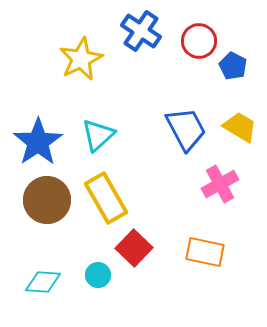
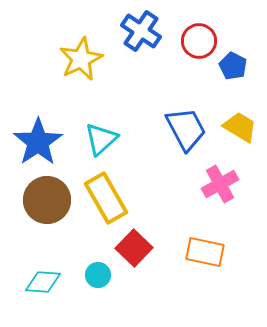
cyan triangle: moved 3 px right, 4 px down
